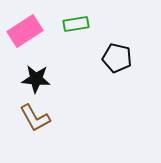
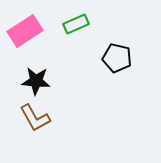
green rectangle: rotated 15 degrees counterclockwise
black star: moved 2 px down
